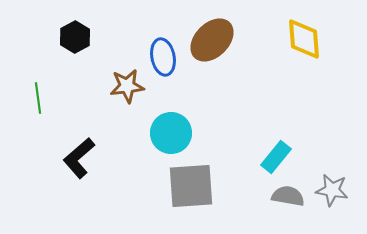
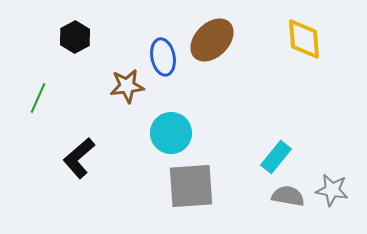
green line: rotated 32 degrees clockwise
